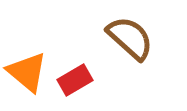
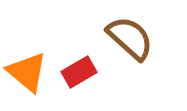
red rectangle: moved 4 px right, 8 px up
